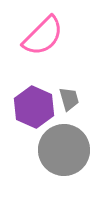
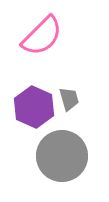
pink semicircle: moved 1 px left
gray circle: moved 2 px left, 6 px down
